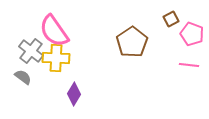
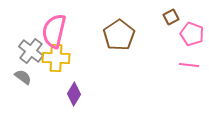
brown square: moved 2 px up
pink semicircle: rotated 48 degrees clockwise
brown pentagon: moved 13 px left, 7 px up
